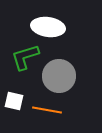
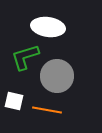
gray circle: moved 2 px left
